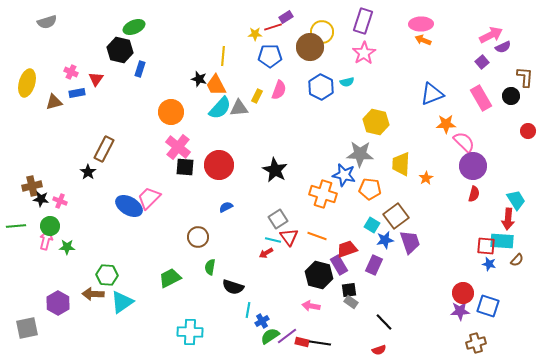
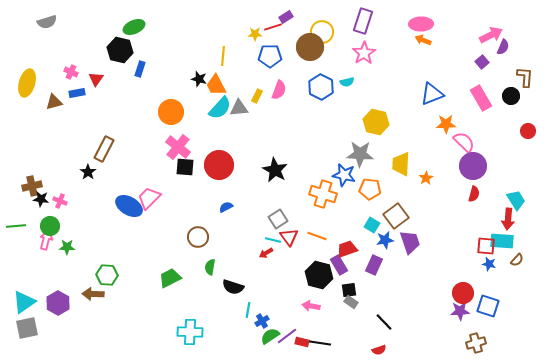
purple semicircle at (503, 47): rotated 42 degrees counterclockwise
cyan triangle at (122, 302): moved 98 px left
